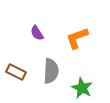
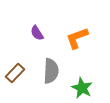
brown rectangle: moved 1 px left, 1 px down; rotated 72 degrees counterclockwise
